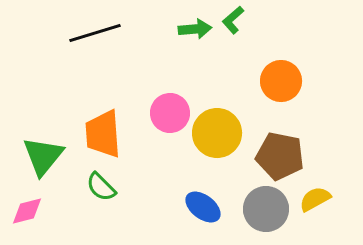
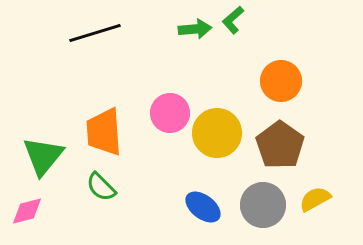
orange trapezoid: moved 1 px right, 2 px up
brown pentagon: moved 11 px up; rotated 24 degrees clockwise
gray circle: moved 3 px left, 4 px up
